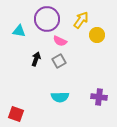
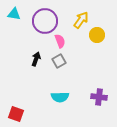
purple circle: moved 2 px left, 2 px down
cyan triangle: moved 5 px left, 17 px up
pink semicircle: rotated 136 degrees counterclockwise
